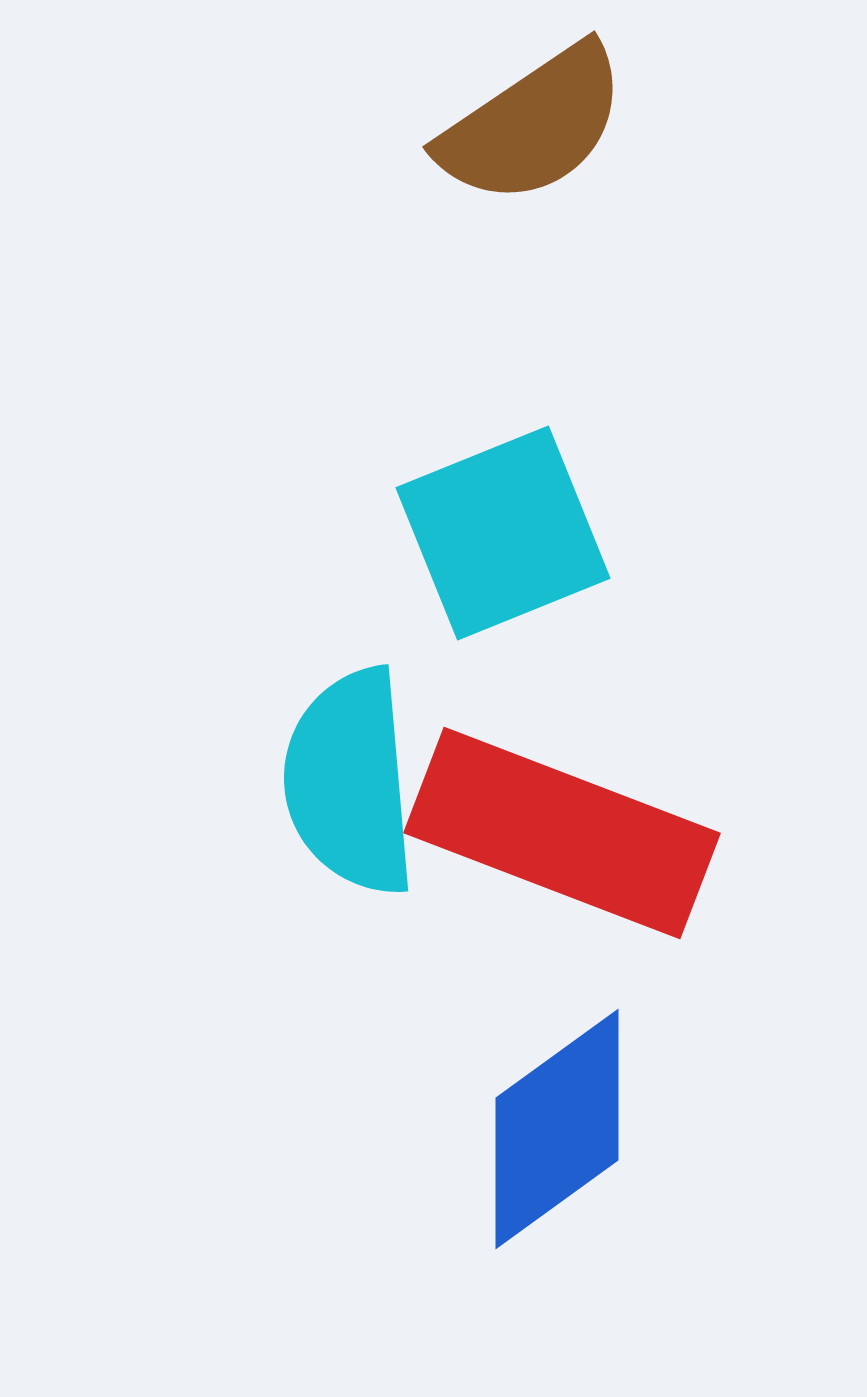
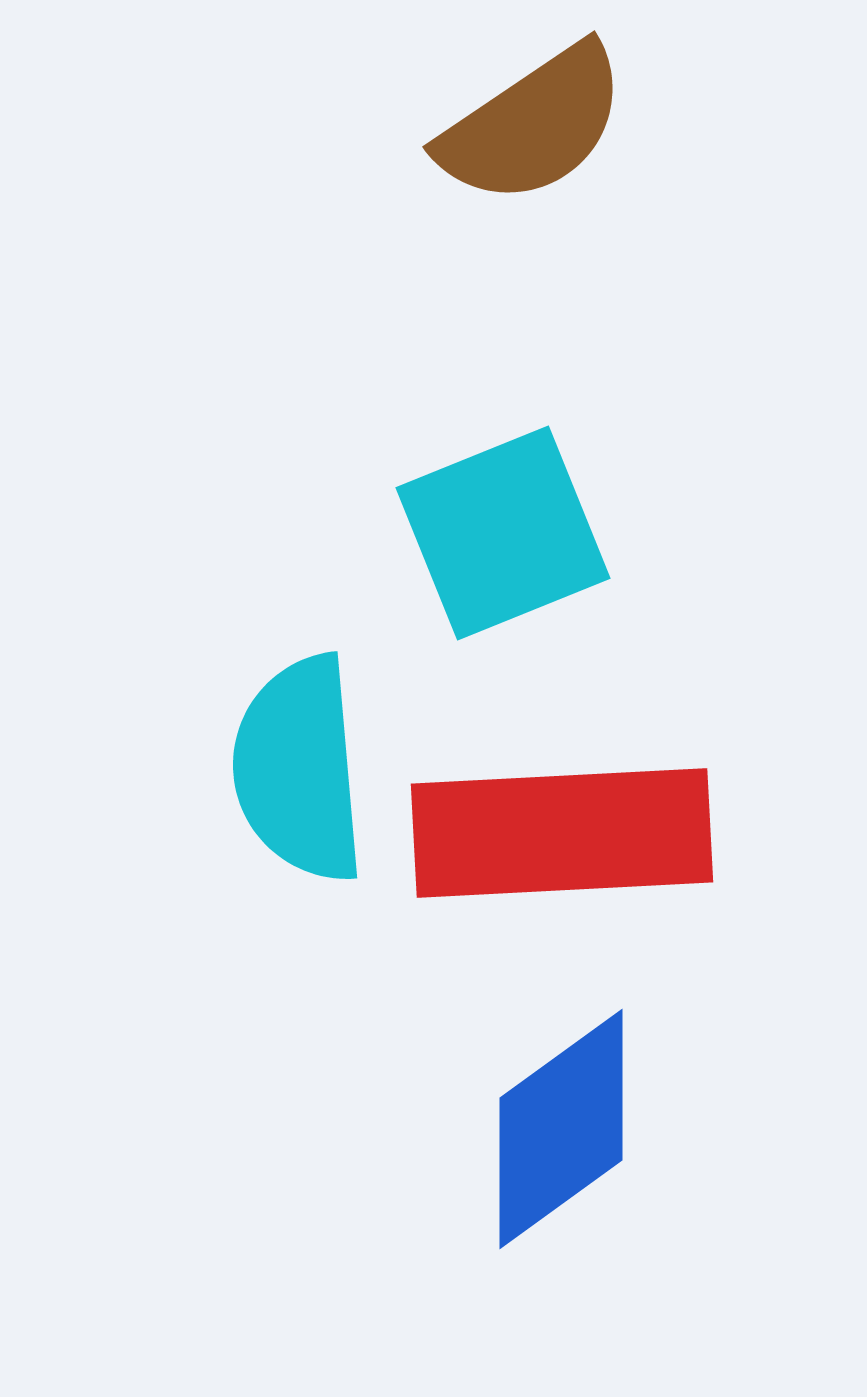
cyan semicircle: moved 51 px left, 13 px up
red rectangle: rotated 24 degrees counterclockwise
blue diamond: moved 4 px right
